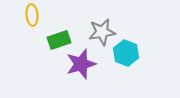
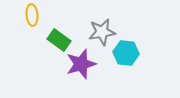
green rectangle: rotated 55 degrees clockwise
cyan hexagon: rotated 15 degrees counterclockwise
